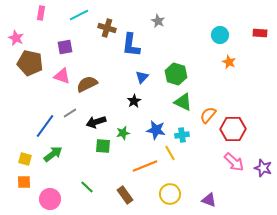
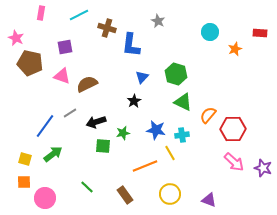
cyan circle: moved 10 px left, 3 px up
orange star: moved 6 px right, 13 px up; rotated 24 degrees clockwise
pink circle: moved 5 px left, 1 px up
